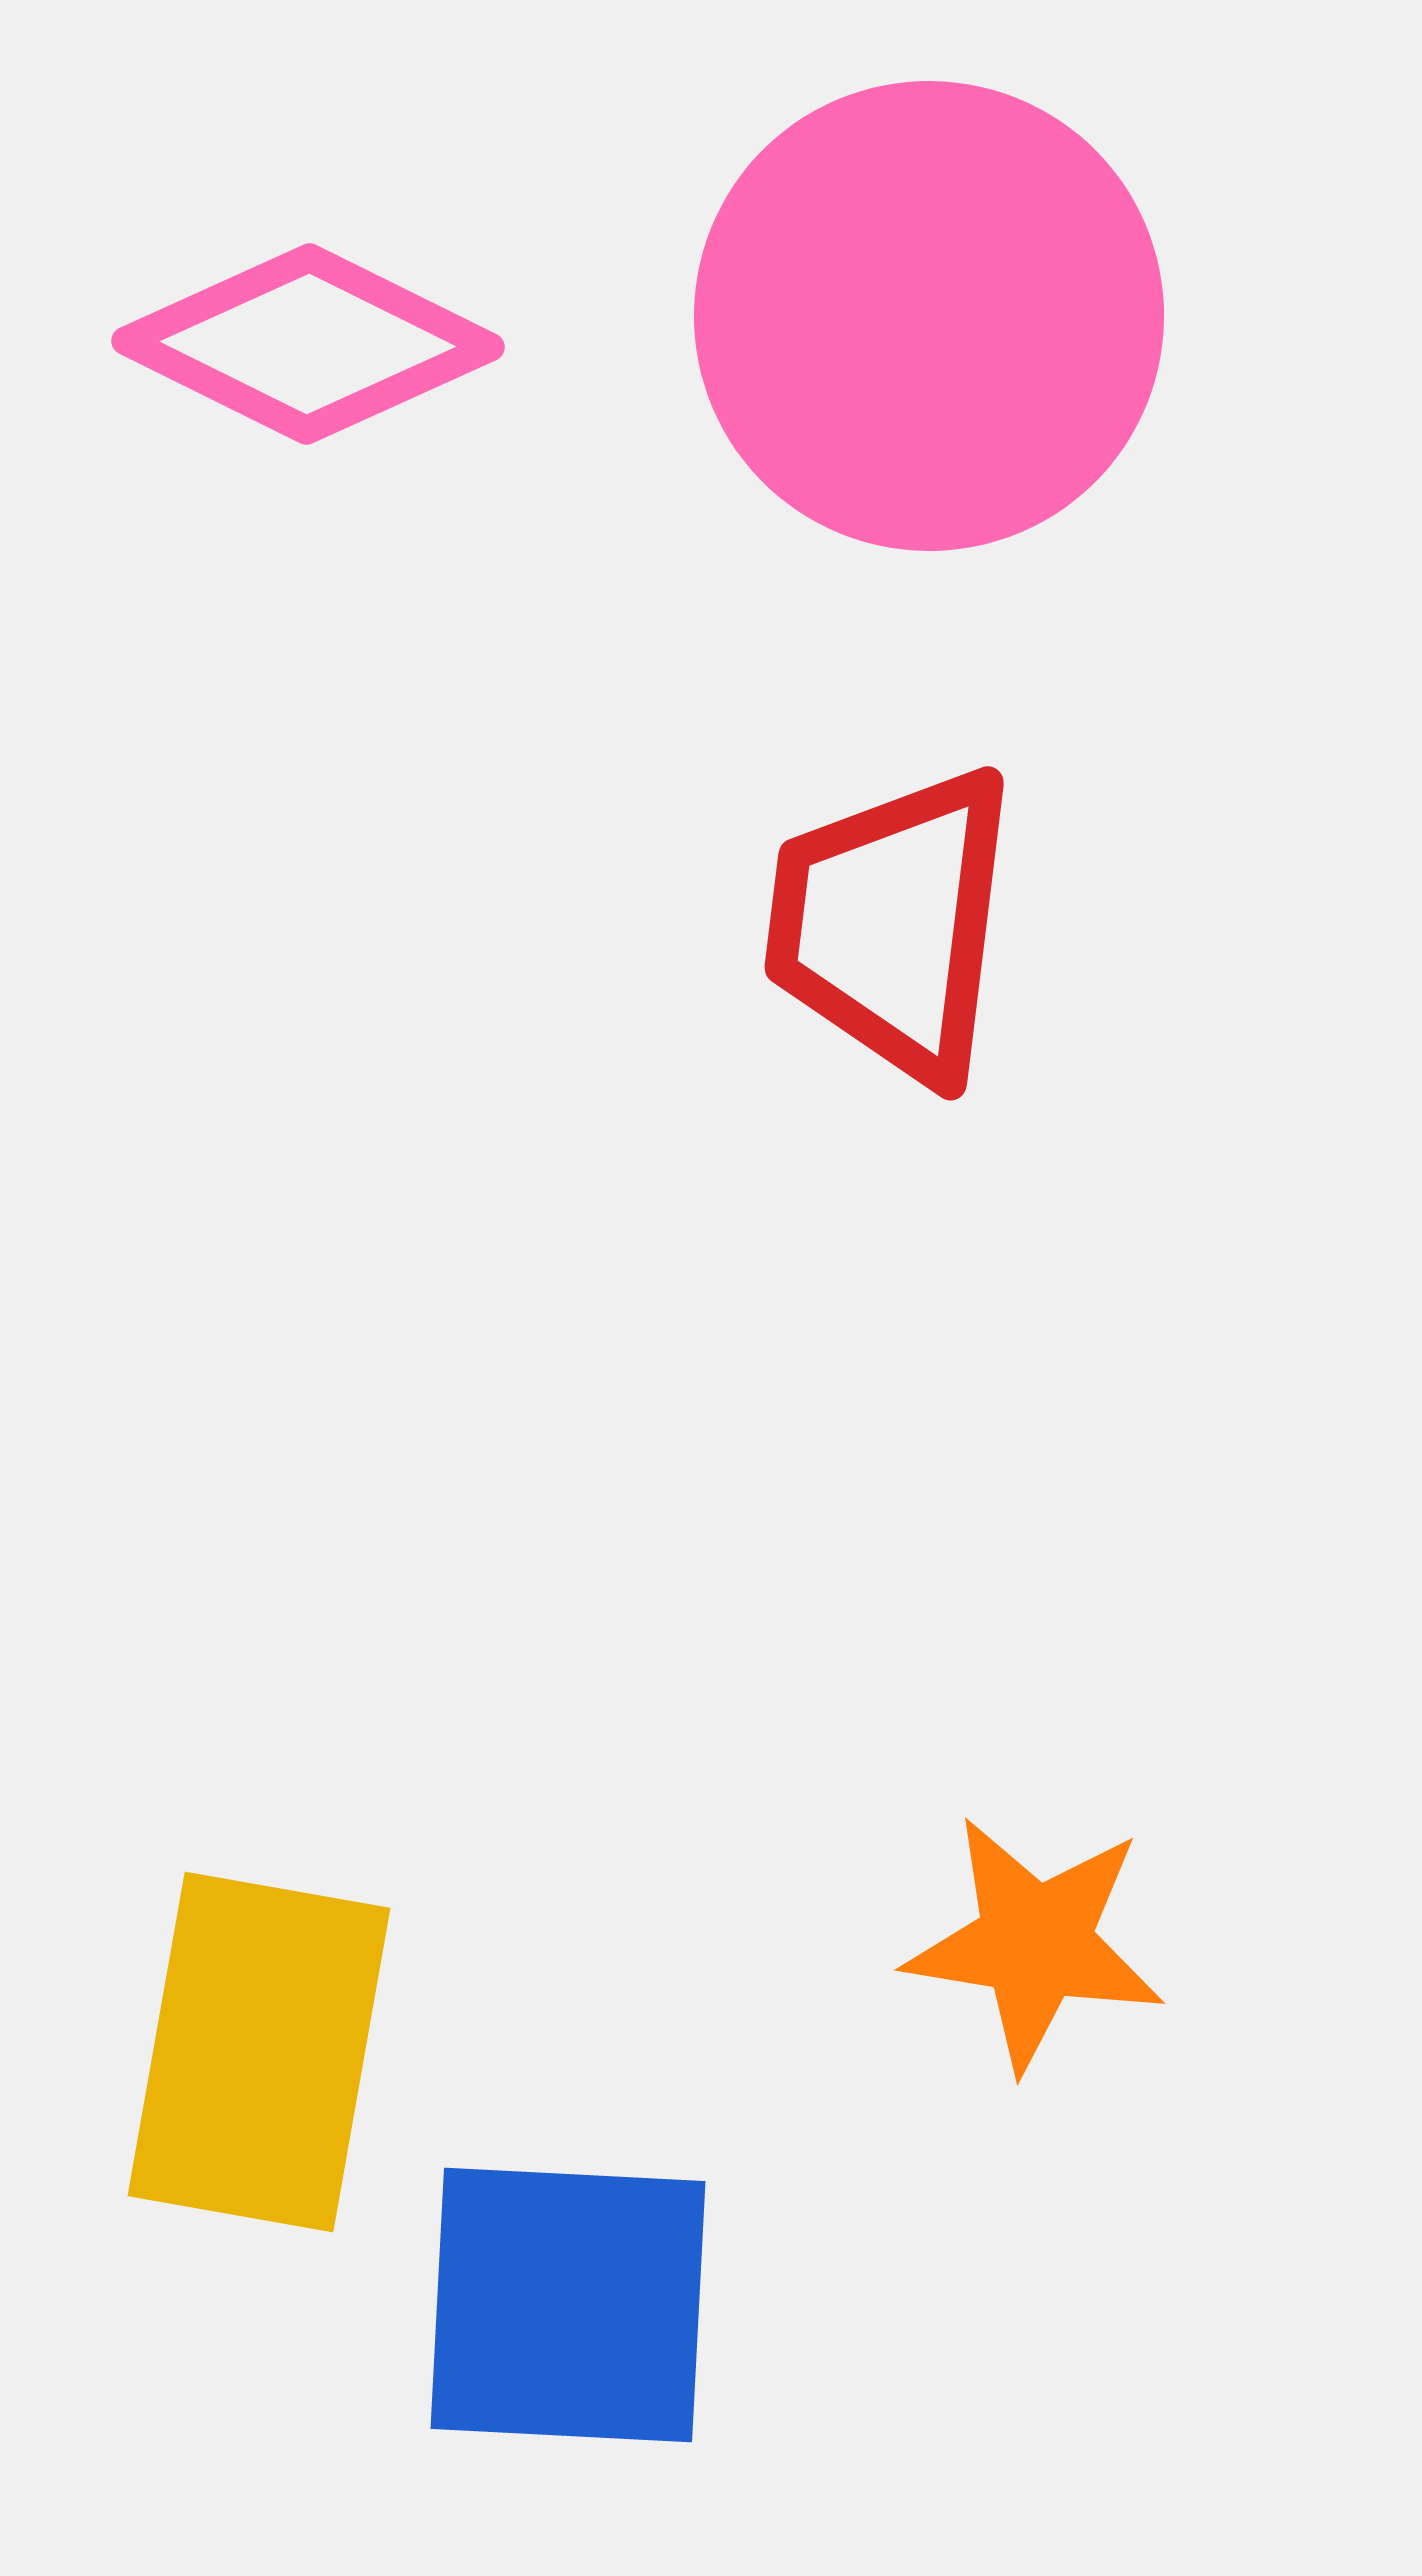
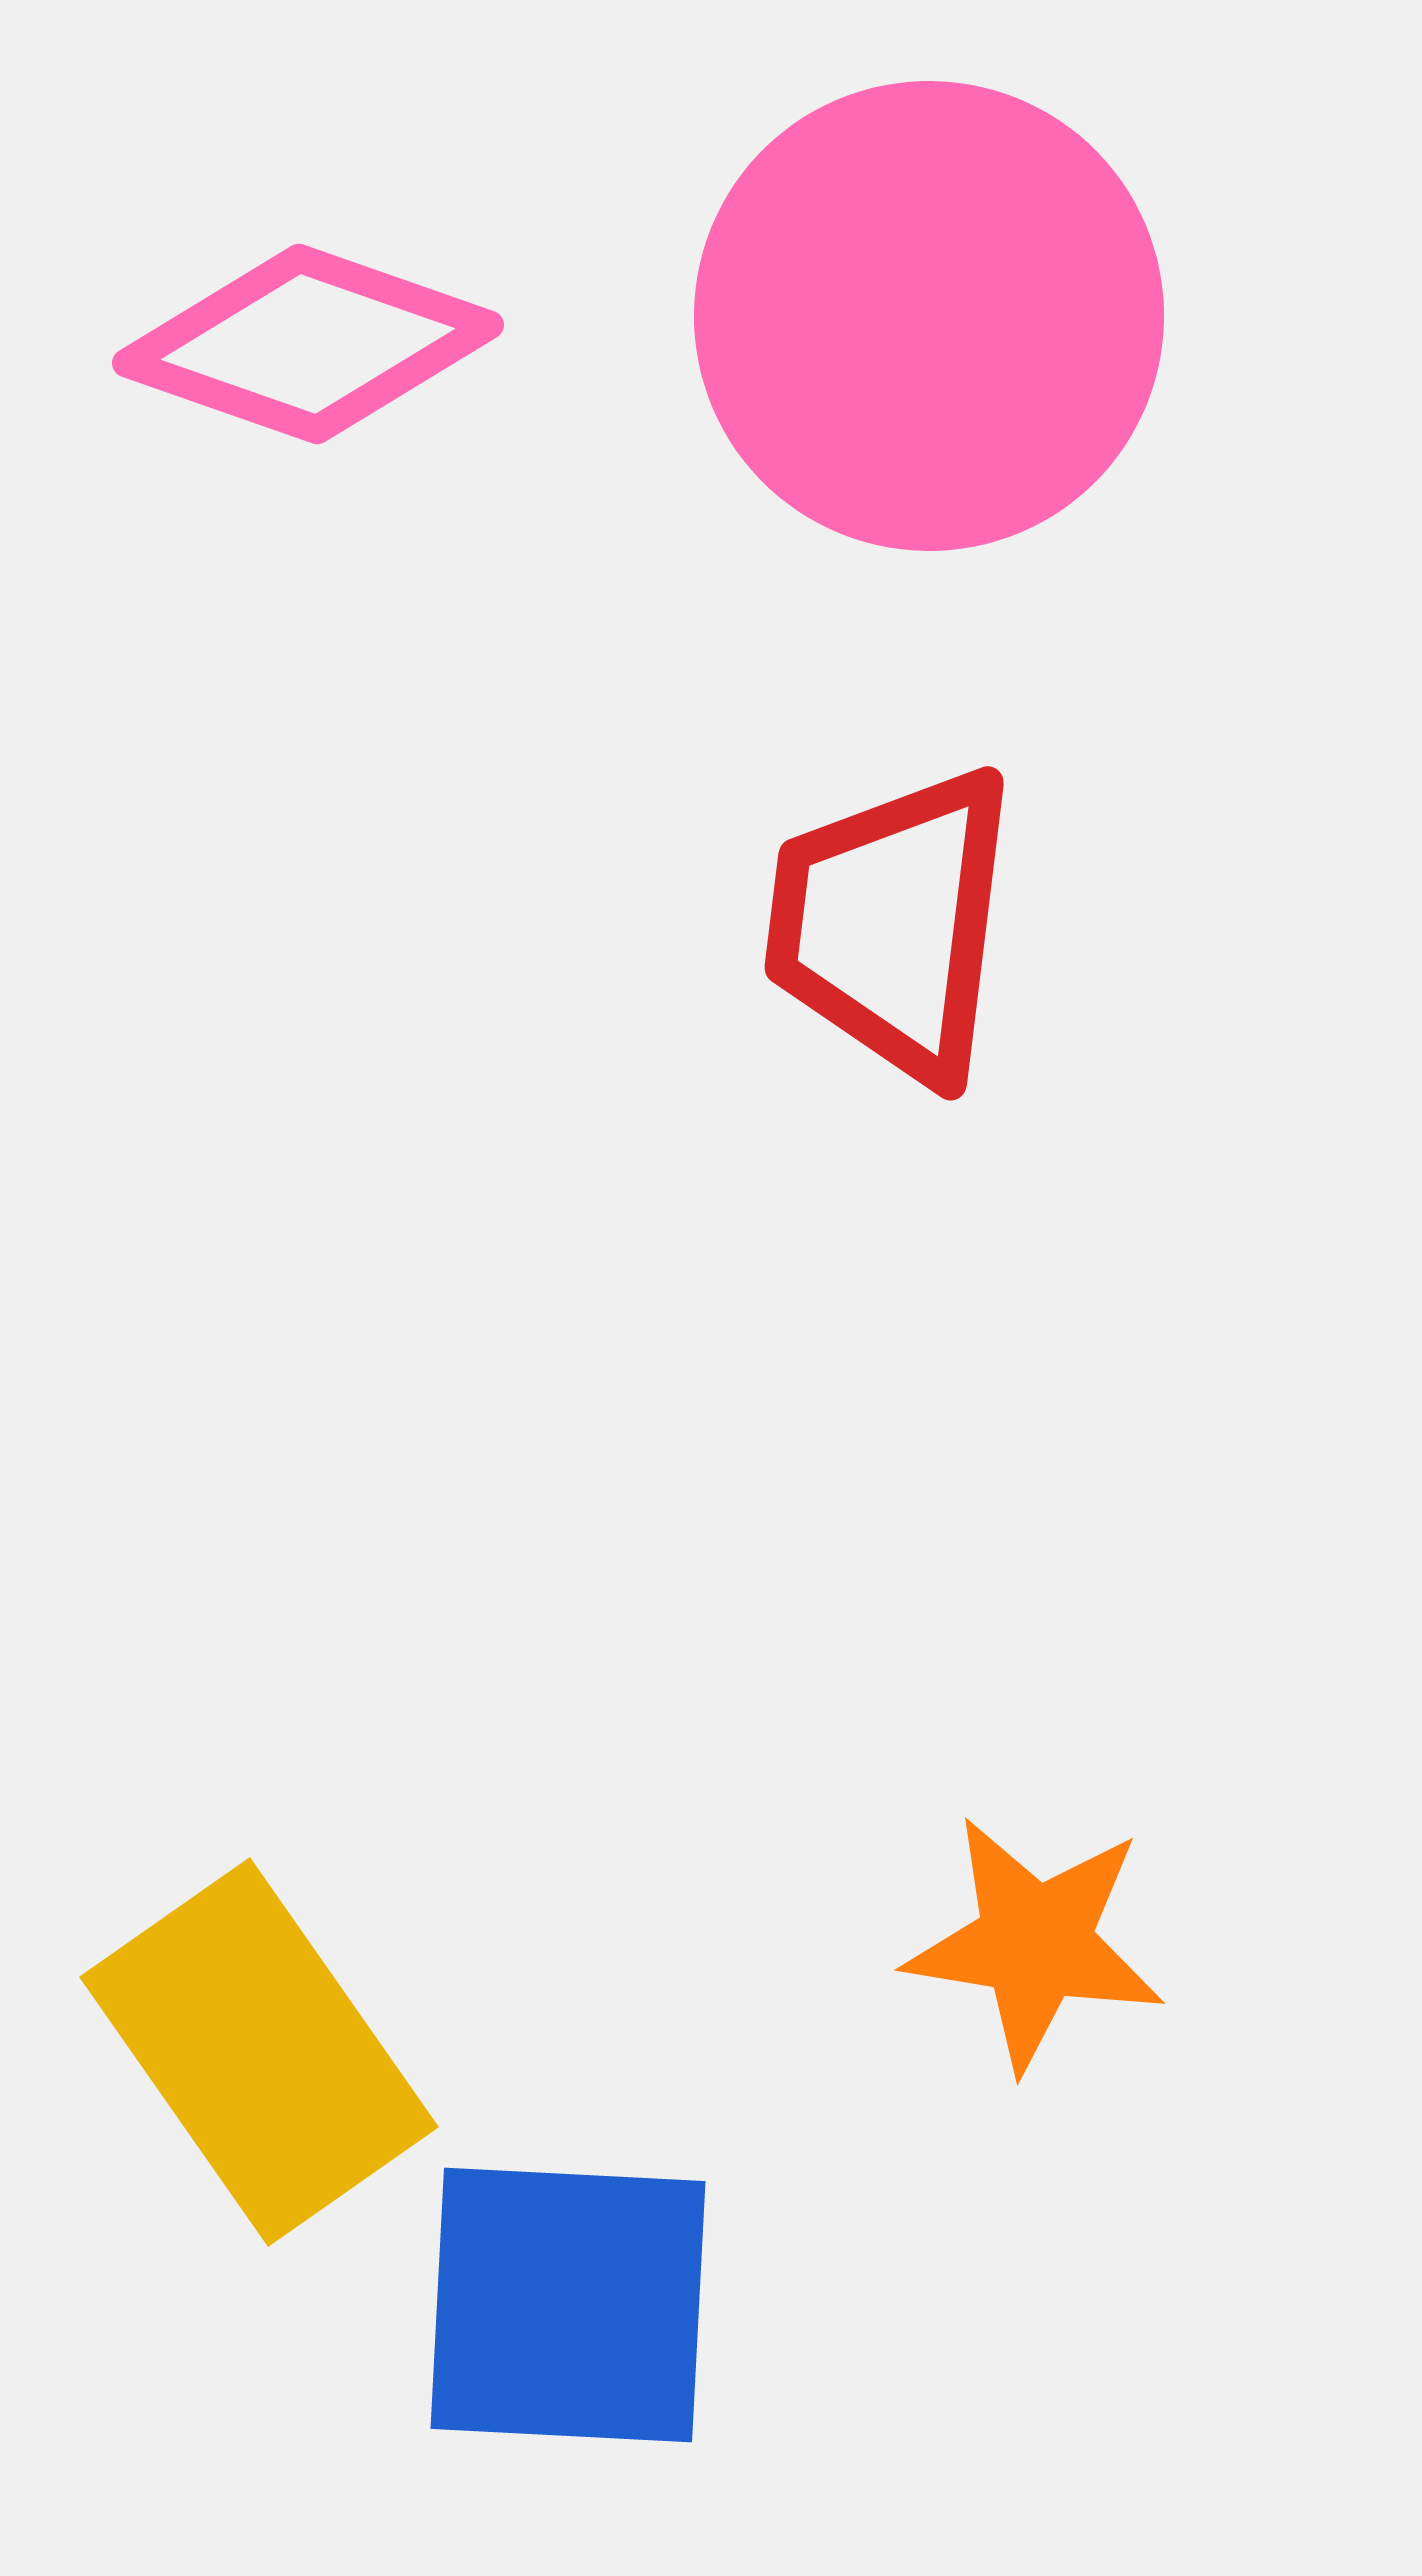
pink diamond: rotated 7 degrees counterclockwise
yellow rectangle: rotated 45 degrees counterclockwise
